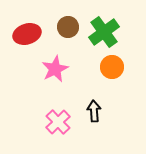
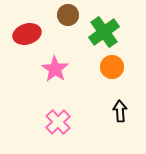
brown circle: moved 12 px up
pink star: rotated 12 degrees counterclockwise
black arrow: moved 26 px right
